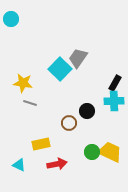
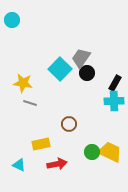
cyan circle: moved 1 px right, 1 px down
gray trapezoid: moved 3 px right
black circle: moved 38 px up
brown circle: moved 1 px down
